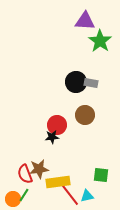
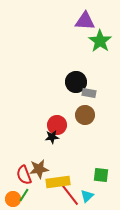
gray rectangle: moved 2 px left, 10 px down
red semicircle: moved 1 px left, 1 px down
cyan triangle: rotated 32 degrees counterclockwise
